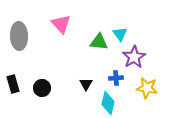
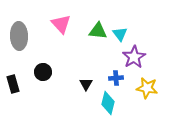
green triangle: moved 1 px left, 11 px up
black circle: moved 1 px right, 16 px up
